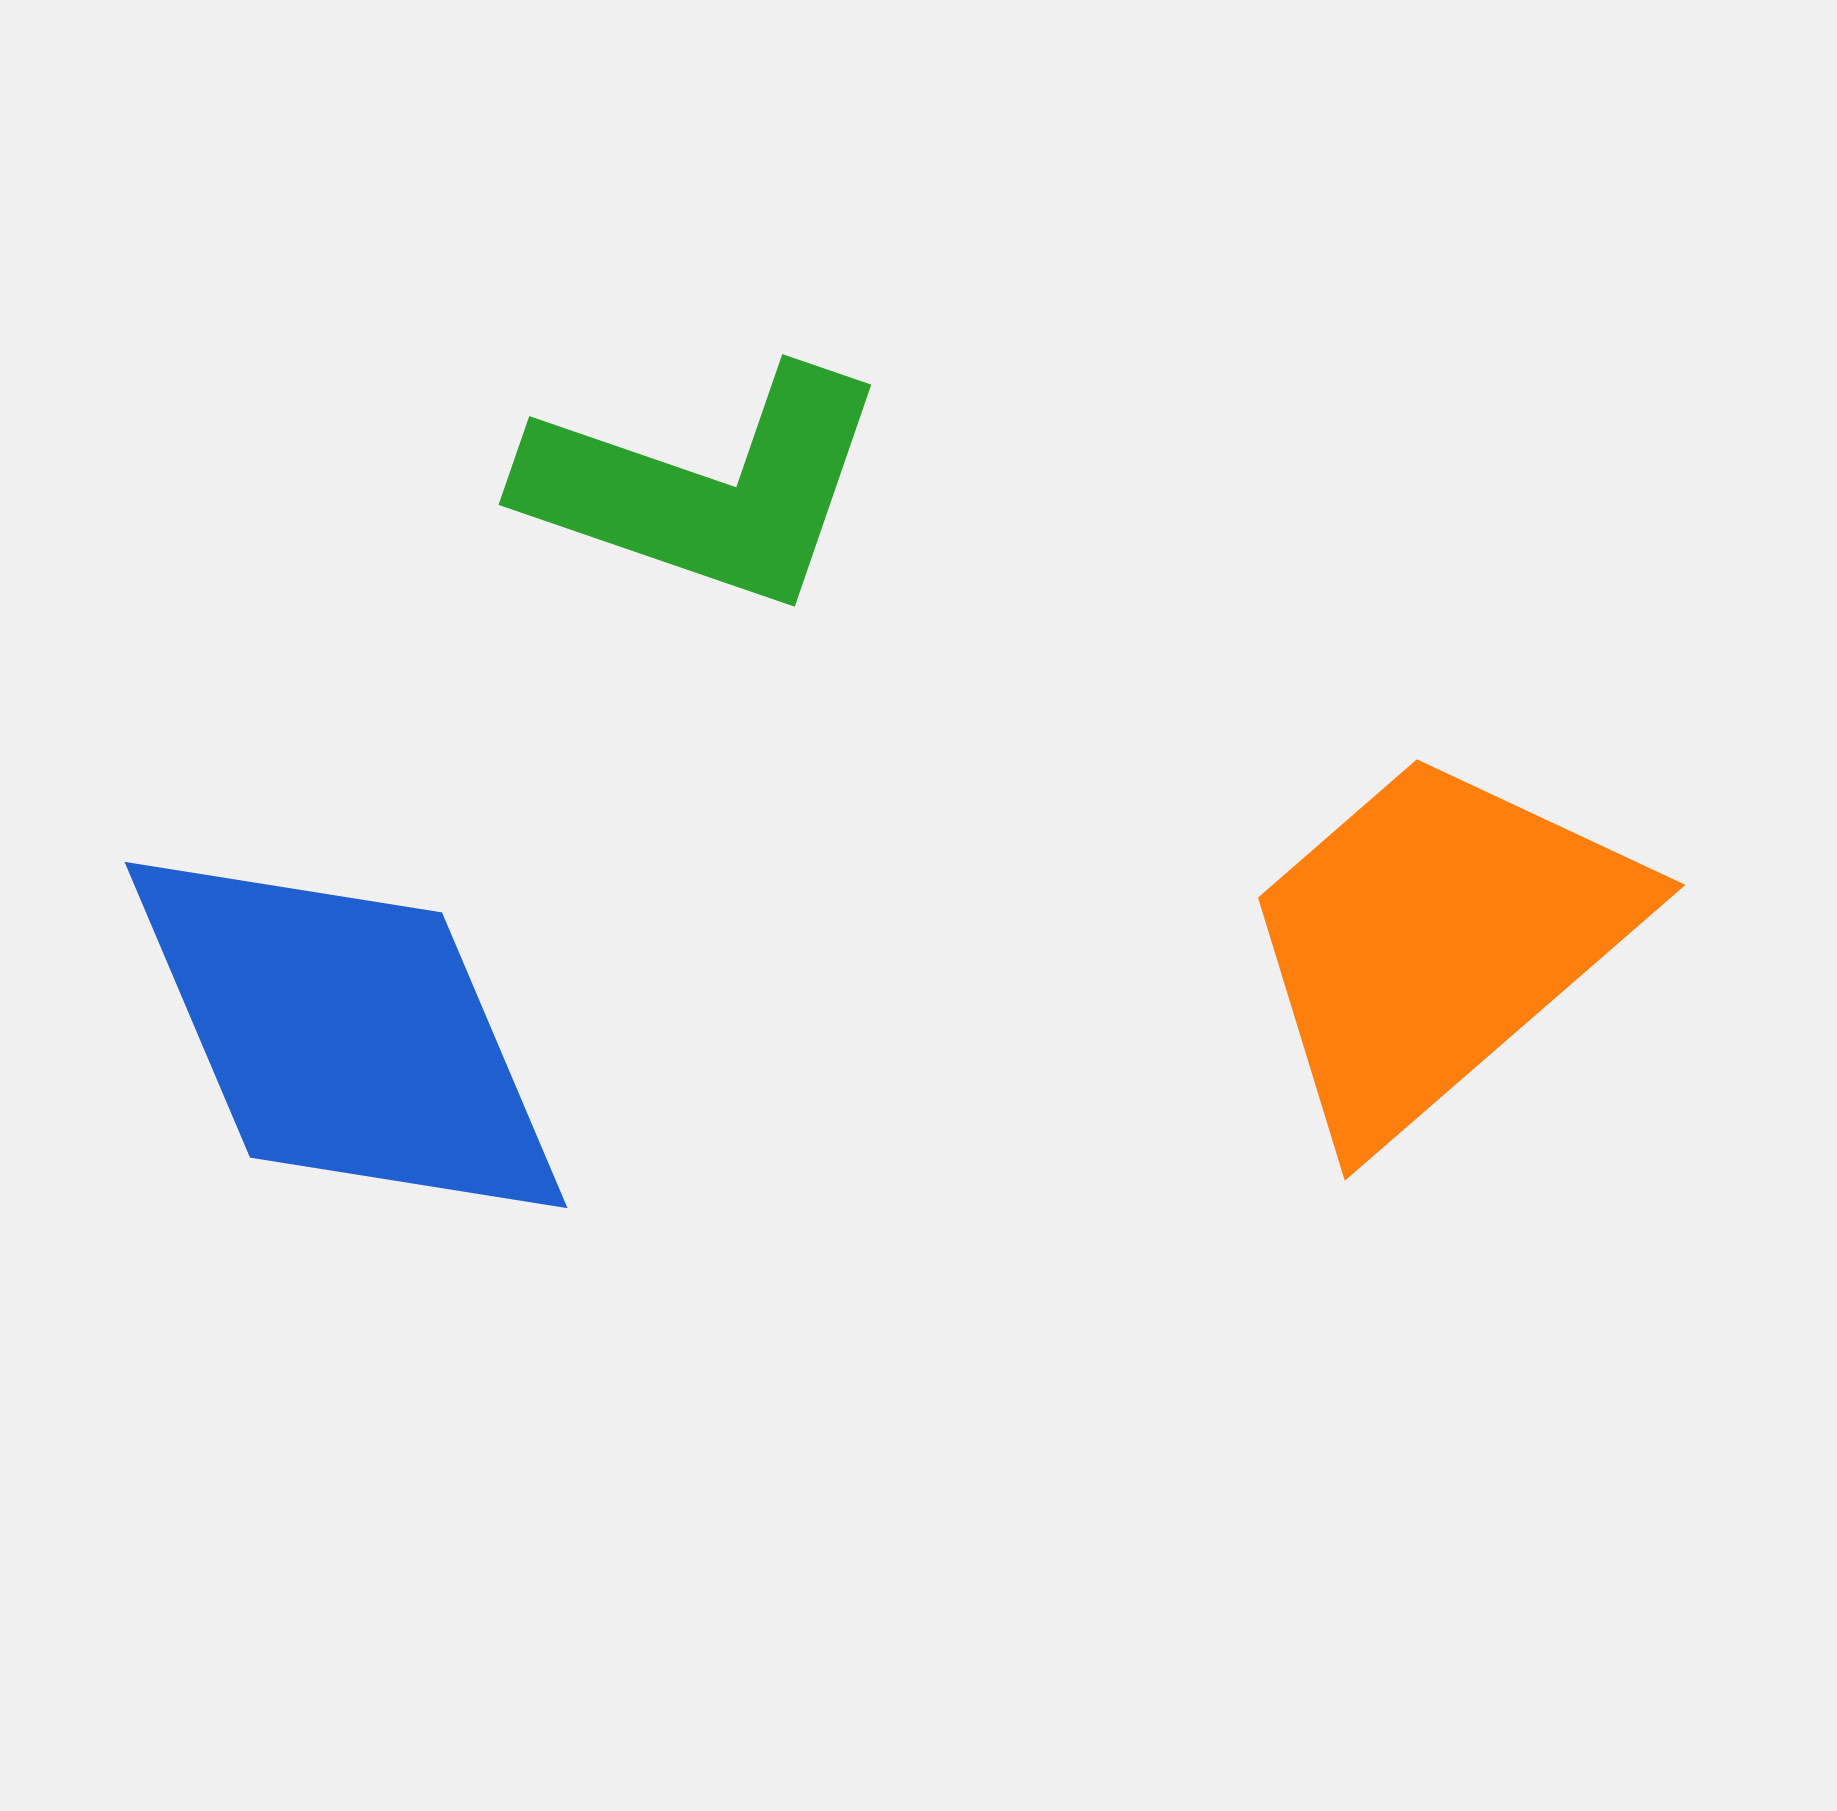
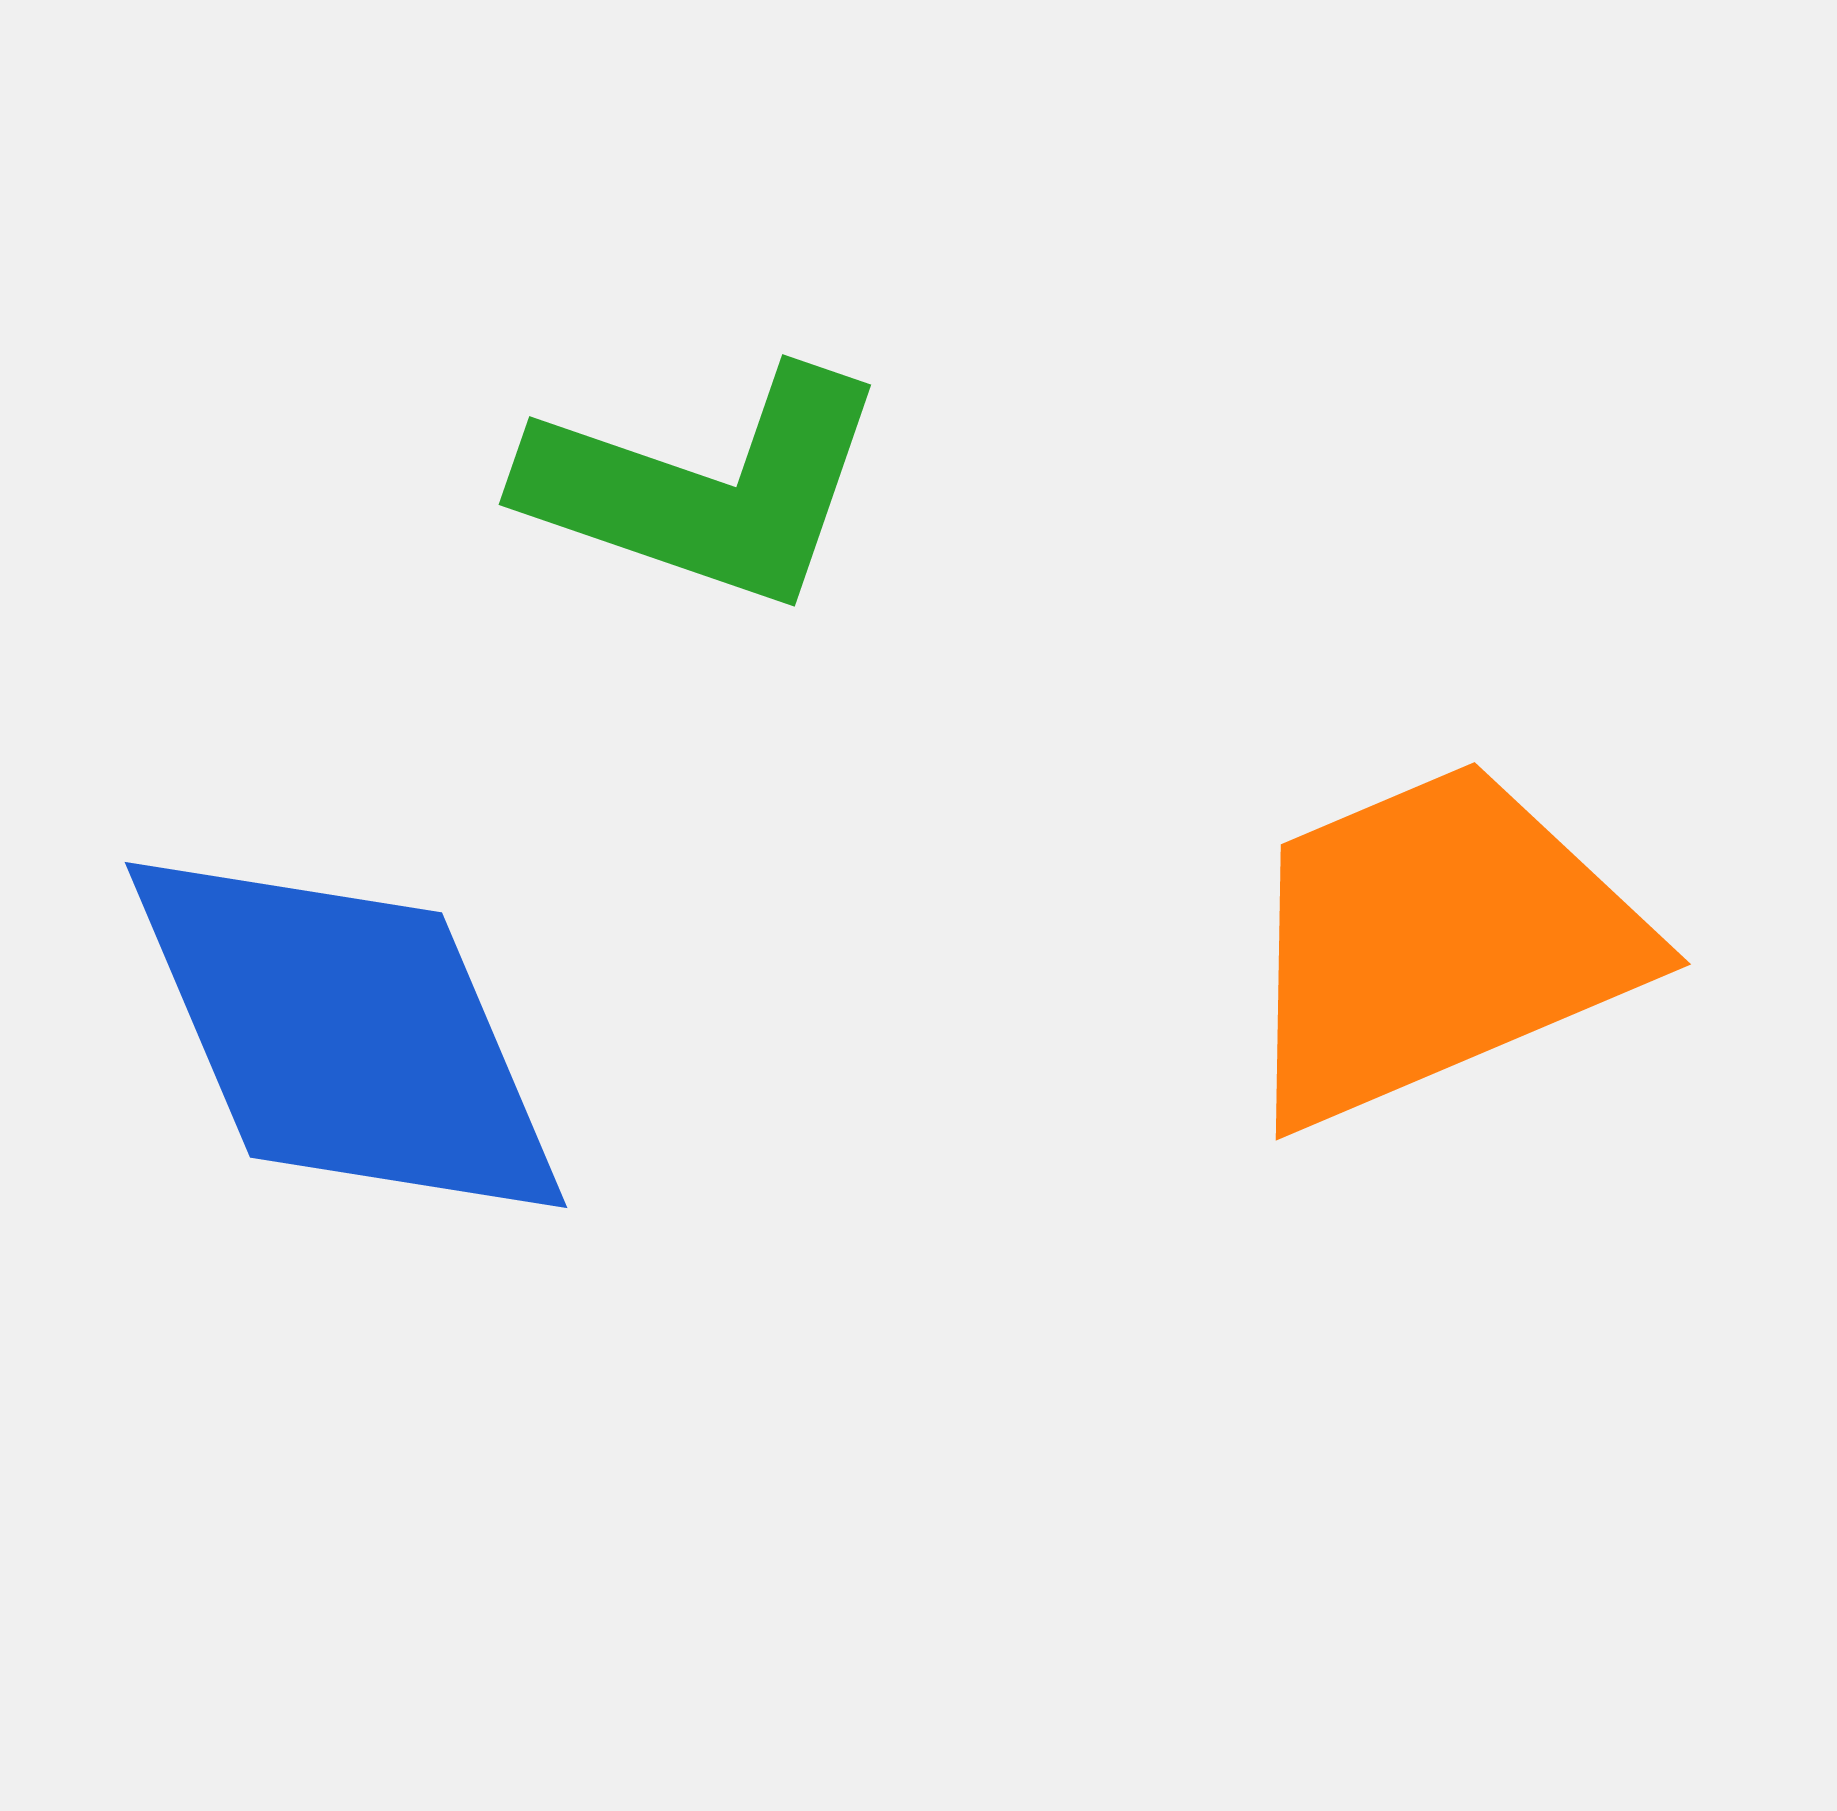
orange trapezoid: rotated 18 degrees clockwise
